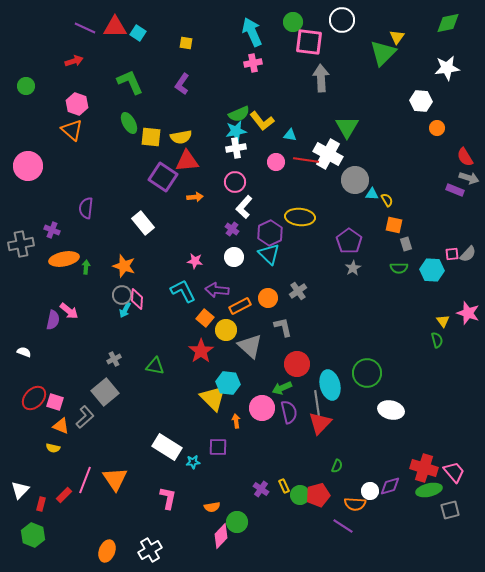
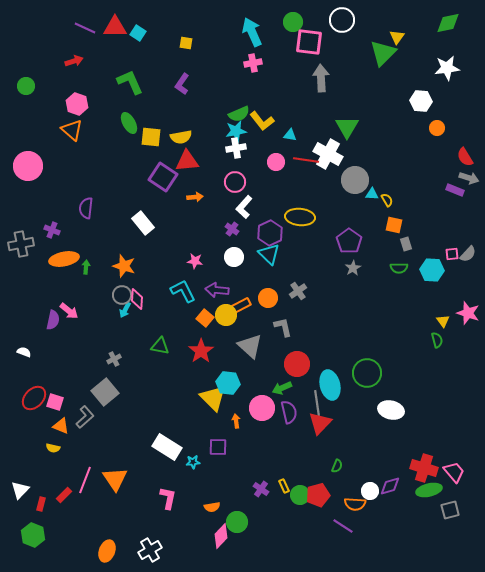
yellow circle at (226, 330): moved 15 px up
green triangle at (155, 366): moved 5 px right, 20 px up
